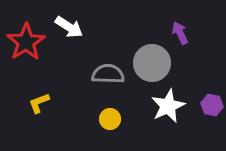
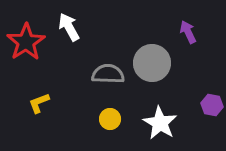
white arrow: rotated 152 degrees counterclockwise
purple arrow: moved 8 px right, 1 px up
white star: moved 8 px left, 17 px down; rotated 16 degrees counterclockwise
